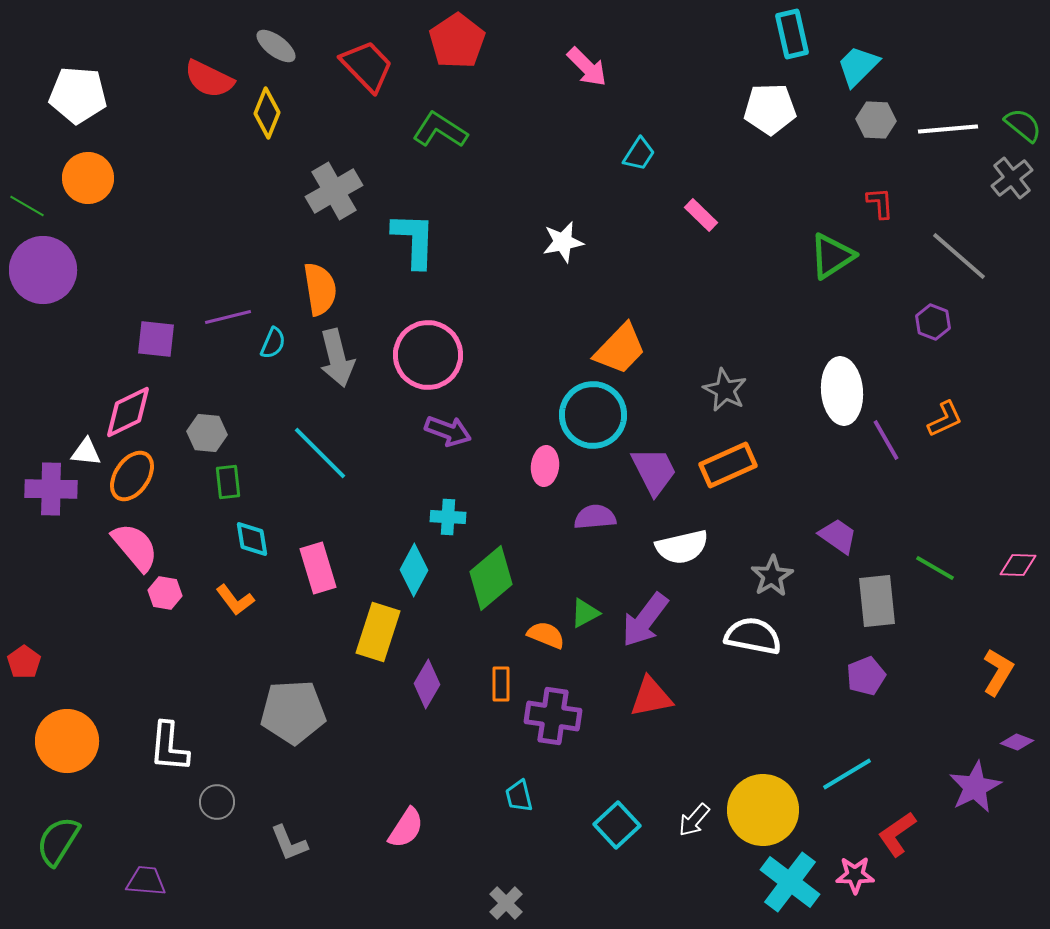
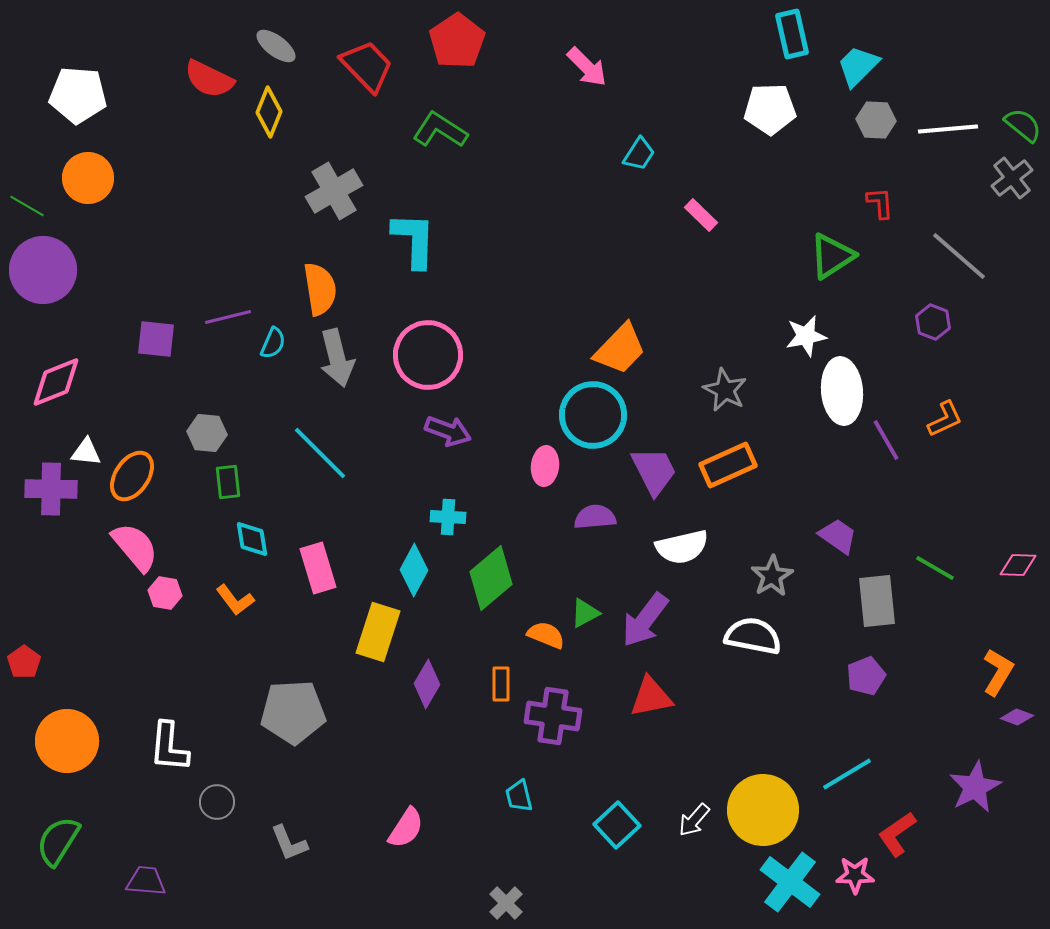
yellow diamond at (267, 113): moved 2 px right, 1 px up
white star at (563, 242): moved 243 px right, 94 px down
pink diamond at (128, 412): moved 72 px left, 30 px up; rotated 4 degrees clockwise
purple diamond at (1017, 742): moved 25 px up
